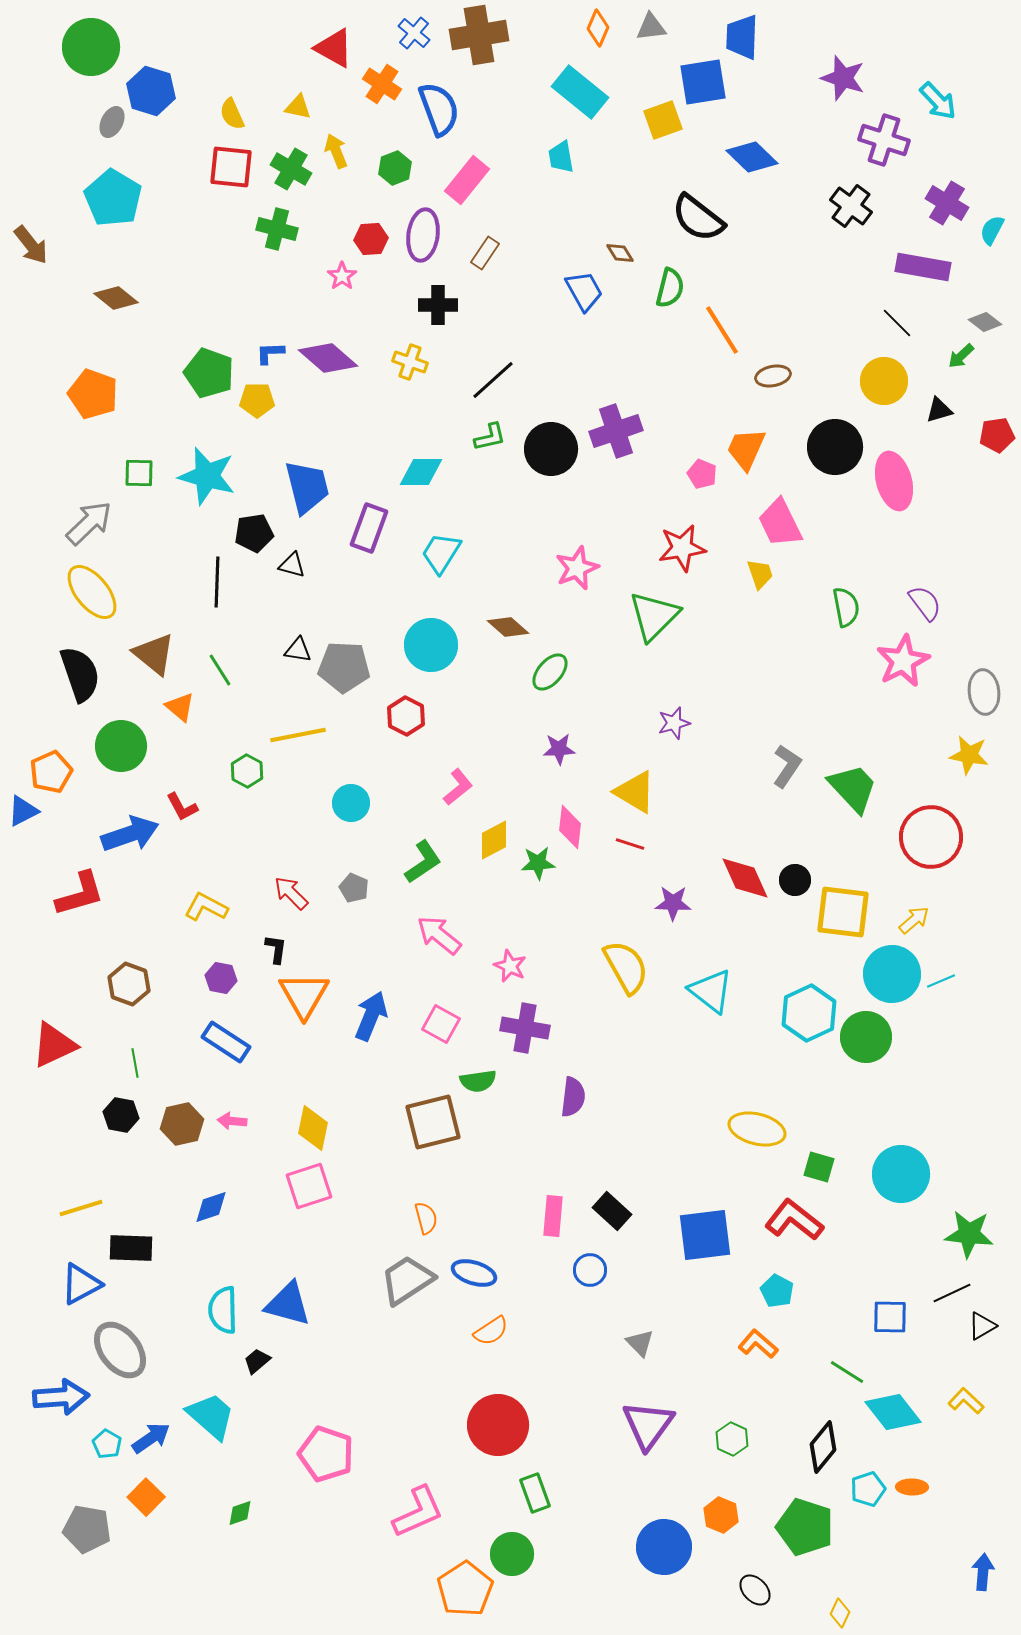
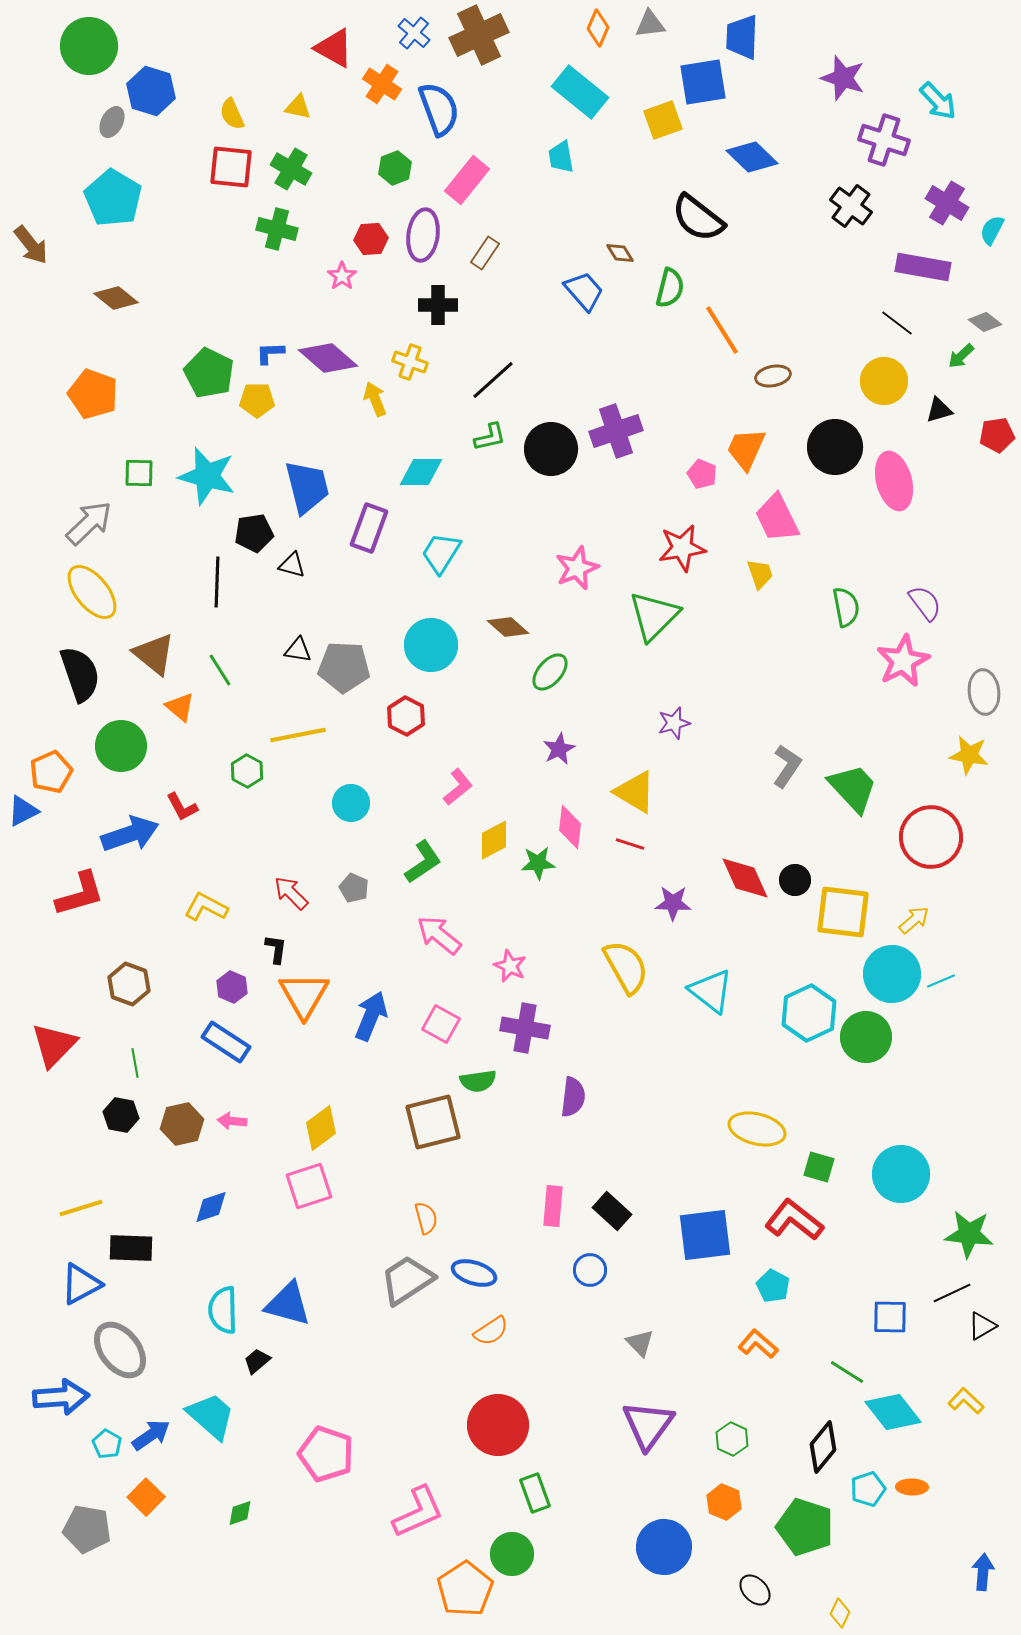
gray triangle at (651, 27): moved 1 px left, 3 px up
brown cross at (479, 35): rotated 16 degrees counterclockwise
green circle at (91, 47): moved 2 px left, 1 px up
yellow arrow at (336, 151): moved 39 px right, 248 px down
blue trapezoid at (584, 291): rotated 12 degrees counterclockwise
black line at (897, 323): rotated 8 degrees counterclockwise
green pentagon at (209, 373): rotated 6 degrees clockwise
pink trapezoid at (780, 523): moved 3 px left, 5 px up
purple star at (559, 749): rotated 24 degrees counterclockwise
purple hexagon at (221, 978): moved 11 px right, 9 px down; rotated 12 degrees clockwise
red triangle at (54, 1045): rotated 21 degrees counterclockwise
yellow diamond at (313, 1128): moved 8 px right; rotated 42 degrees clockwise
pink rectangle at (553, 1216): moved 10 px up
cyan pentagon at (777, 1291): moved 4 px left, 5 px up
blue arrow at (151, 1438): moved 3 px up
orange hexagon at (721, 1515): moved 3 px right, 13 px up
